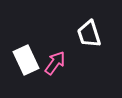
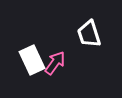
white rectangle: moved 6 px right
